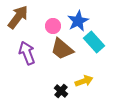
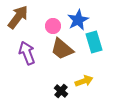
blue star: moved 1 px up
cyan rectangle: rotated 25 degrees clockwise
